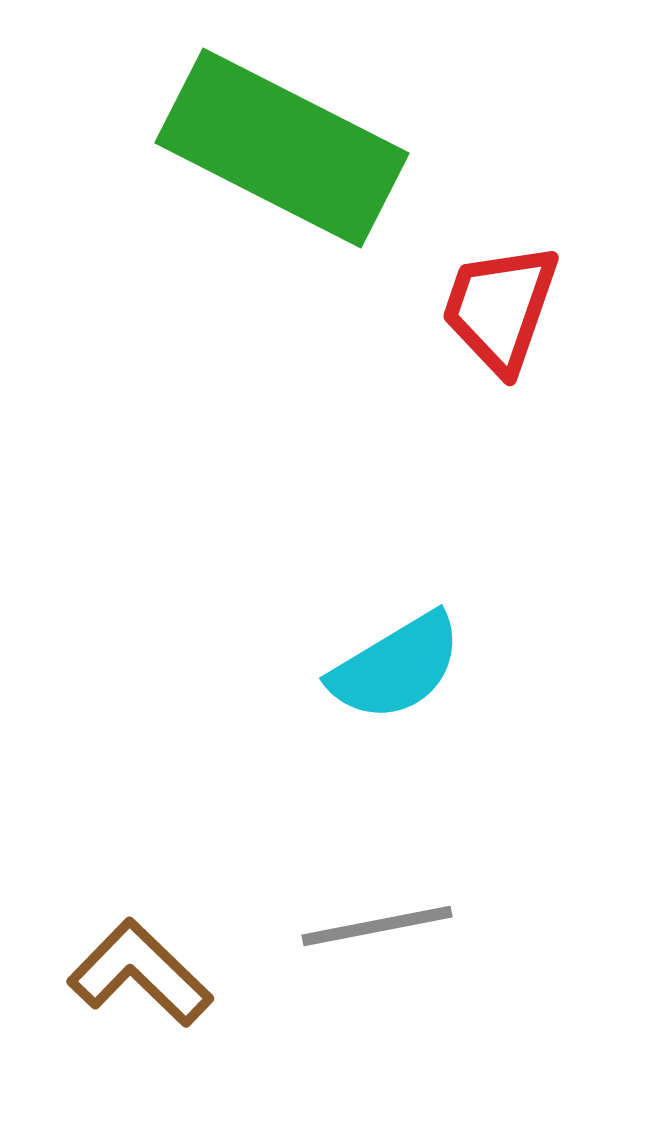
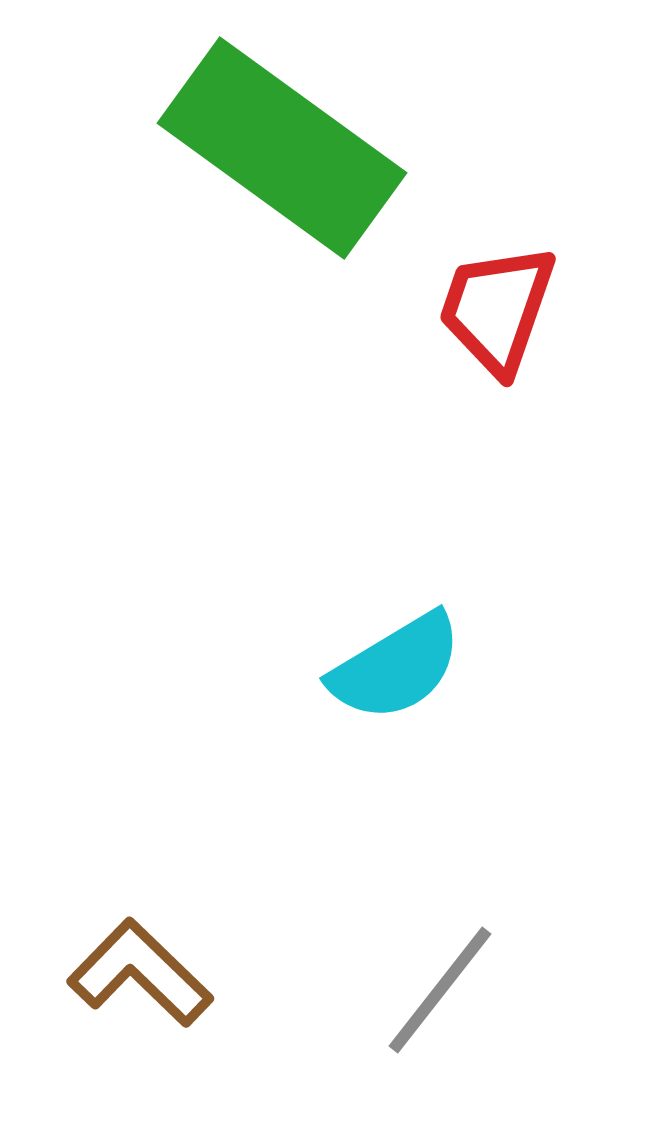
green rectangle: rotated 9 degrees clockwise
red trapezoid: moved 3 px left, 1 px down
gray line: moved 63 px right, 64 px down; rotated 41 degrees counterclockwise
